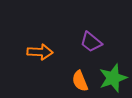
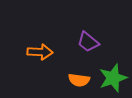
purple trapezoid: moved 3 px left
orange semicircle: moved 1 px left, 1 px up; rotated 60 degrees counterclockwise
